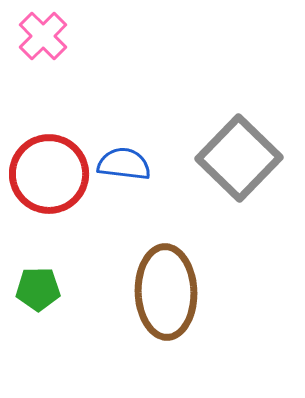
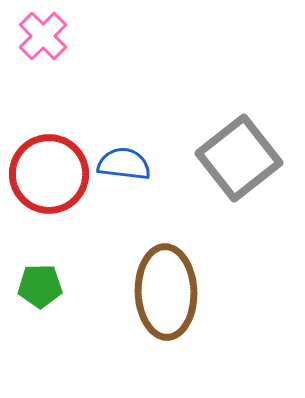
gray square: rotated 8 degrees clockwise
green pentagon: moved 2 px right, 3 px up
